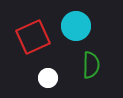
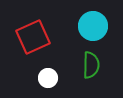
cyan circle: moved 17 px right
